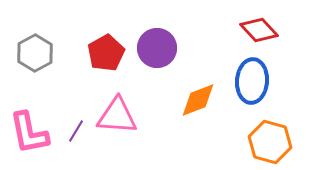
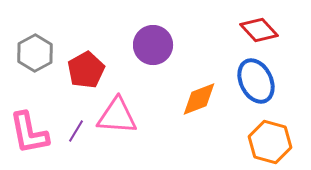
purple circle: moved 4 px left, 3 px up
red pentagon: moved 20 px left, 17 px down
blue ellipse: moved 4 px right; rotated 30 degrees counterclockwise
orange diamond: moved 1 px right, 1 px up
